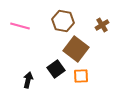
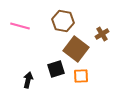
brown cross: moved 9 px down
black square: rotated 18 degrees clockwise
